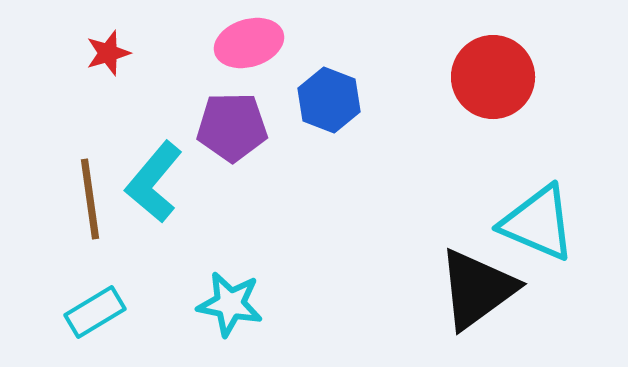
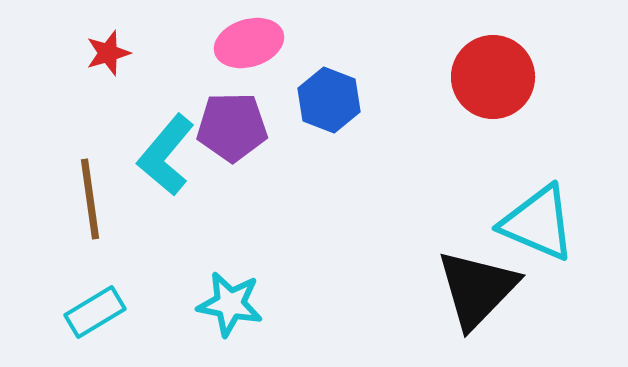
cyan L-shape: moved 12 px right, 27 px up
black triangle: rotated 10 degrees counterclockwise
